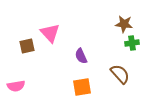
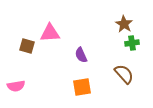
brown star: rotated 24 degrees clockwise
pink triangle: rotated 50 degrees counterclockwise
brown square: rotated 28 degrees clockwise
purple semicircle: moved 1 px up
brown semicircle: moved 4 px right
